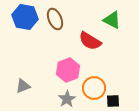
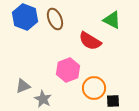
blue hexagon: rotated 10 degrees clockwise
gray star: moved 24 px left; rotated 12 degrees counterclockwise
